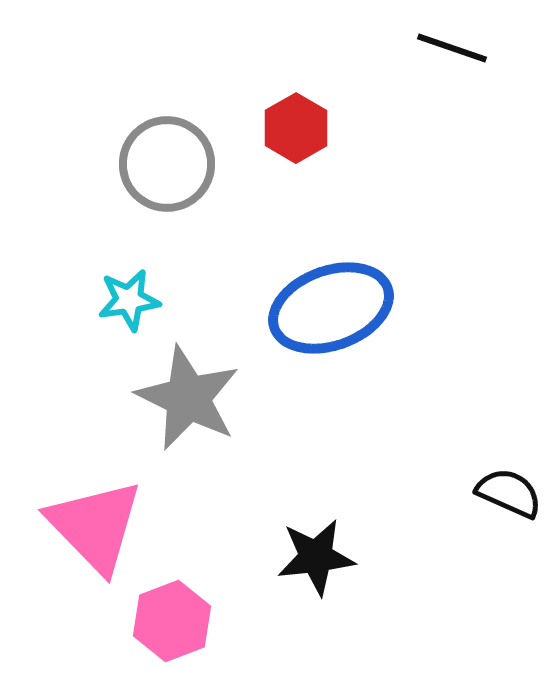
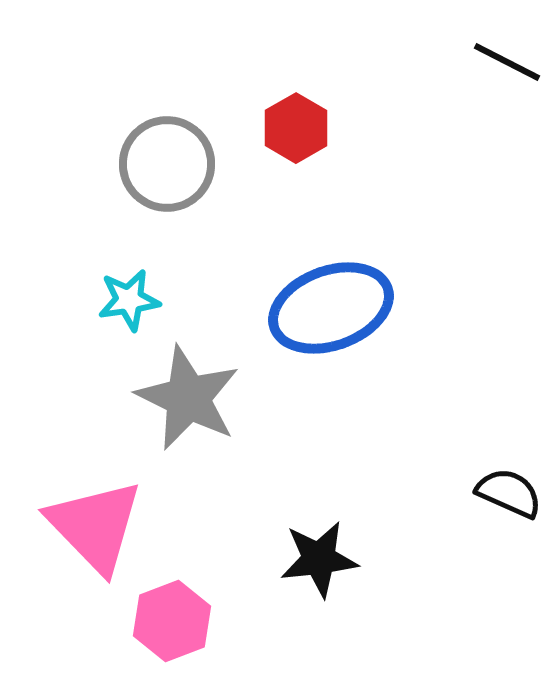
black line: moved 55 px right, 14 px down; rotated 8 degrees clockwise
black star: moved 3 px right, 2 px down
